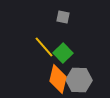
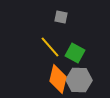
gray square: moved 2 px left
yellow line: moved 6 px right
green square: moved 12 px right; rotated 18 degrees counterclockwise
